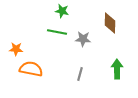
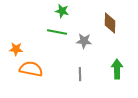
gray star: moved 1 px right, 2 px down
gray line: rotated 16 degrees counterclockwise
